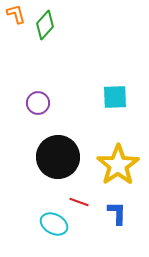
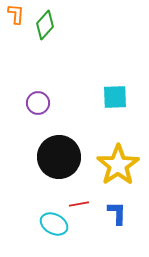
orange L-shape: rotated 20 degrees clockwise
black circle: moved 1 px right
red line: moved 2 px down; rotated 30 degrees counterclockwise
